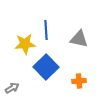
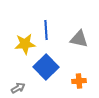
gray arrow: moved 6 px right
